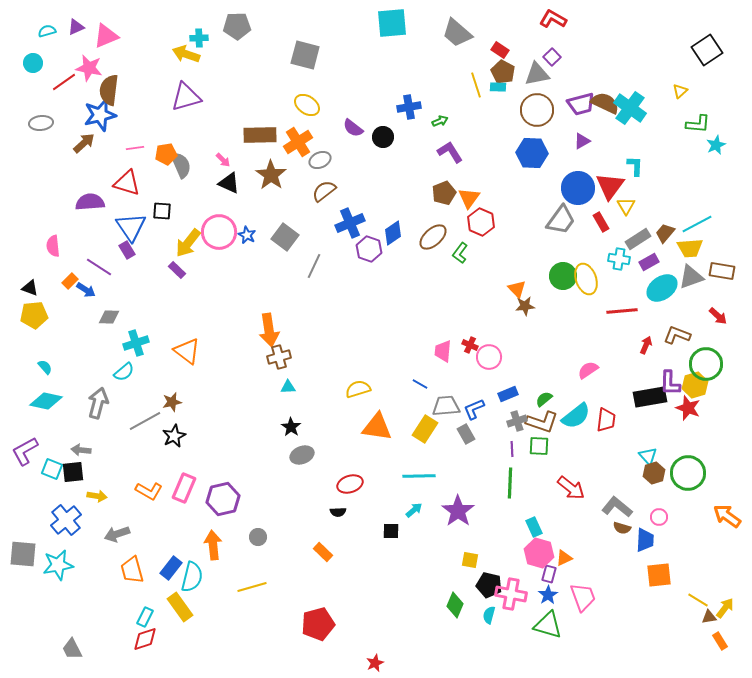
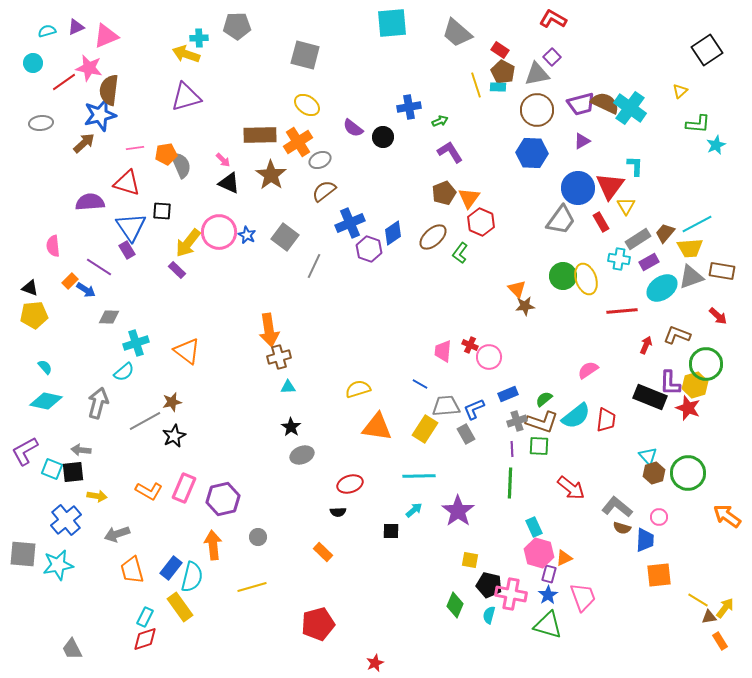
black rectangle at (650, 397): rotated 32 degrees clockwise
